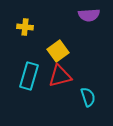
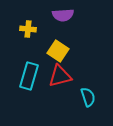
purple semicircle: moved 26 px left
yellow cross: moved 3 px right, 2 px down
yellow square: rotated 20 degrees counterclockwise
